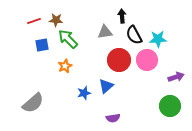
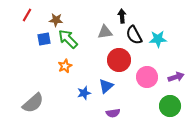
red line: moved 7 px left, 6 px up; rotated 40 degrees counterclockwise
blue square: moved 2 px right, 6 px up
pink circle: moved 17 px down
purple semicircle: moved 5 px up
